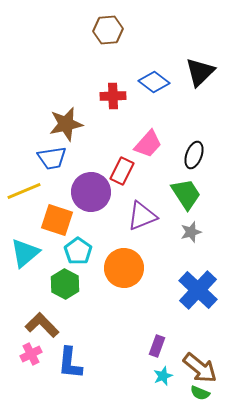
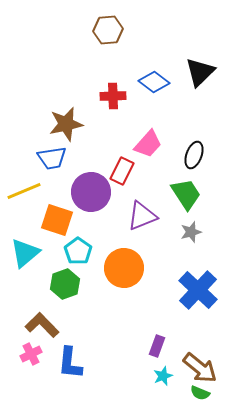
green hexagon: rotated 12 degrees clockwise
